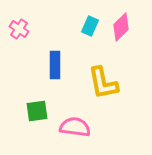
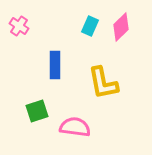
pink cross: moved 3 px up
green square: rotated 10 degrees counterclockwise
